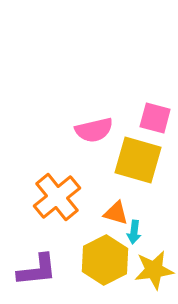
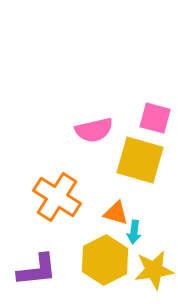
yellow square: moved 2 px right
orange cross: rotated 18 degrees counterclockwise
